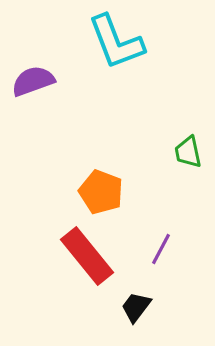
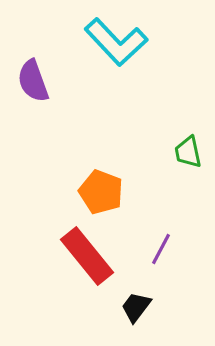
cyan L-shape: rotated 22 degrees counterclockwise
purple semicircle: rotated 90 degrees counterclockwise
